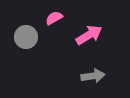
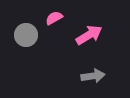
gray circle: moved 2 px up
